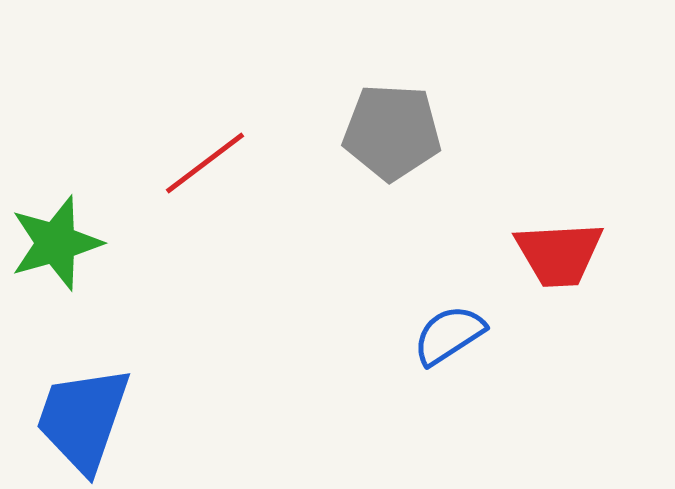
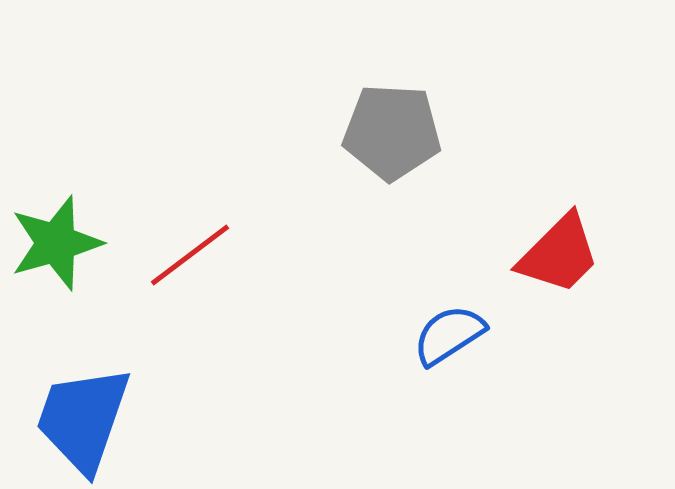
red line: moved 15 px left, 92 px down
red trapezoid: rotated 42 degrees counterclockwise
